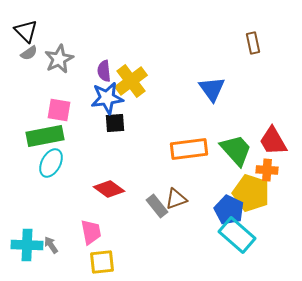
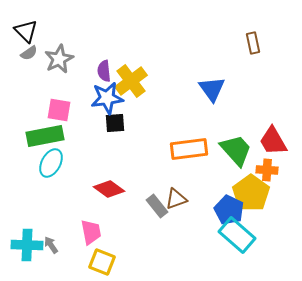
yellow pentagon: rotated 18 degrees clockwise
yellow square: rotated 28 degrees clockwise
